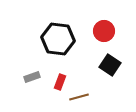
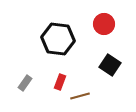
red circle: moved 7 px up
gray rectangle: moved 7 px left, 6 px down; rotated 35 degrees counterclockwise
brown line: moved 1 px right, 1 px up
